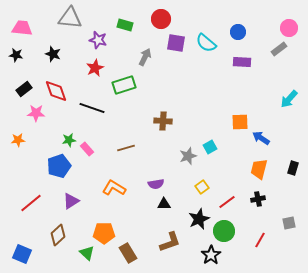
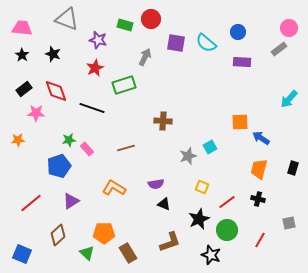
gray triangle at (70, 18): moved 3 px left, 1 px down; rotated 15 degrees clockwise
red circle at (161, 19): moved 10 px left
black star at (16, 55): moved 6 px right; rotated 24 degrees clockwise
yellow square at (202, 187): rotated 32 degrees counterclockwise
black cross at (258, 199): rotated 24 degrees clockwise
black triangle at (164, 204): rotated 24 degrees clockwise
green circle at (224, 231): moved 3 px right, 1 px up
black star at (211, 255): rotated 18 degrees counterclockwise
